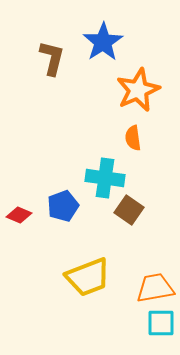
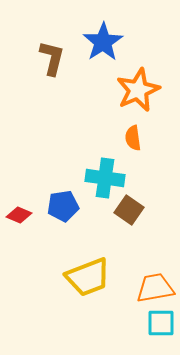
blue pentagon: rotated 12 degrees clockwise
